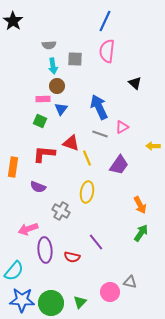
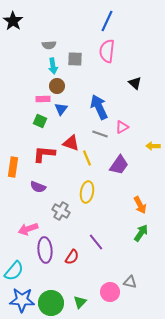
blue line: moved 2 px right
red semicircle: rotated 70 degrees counterclockwise
